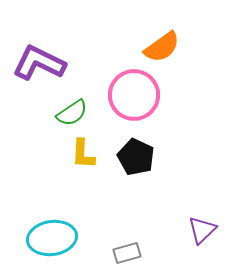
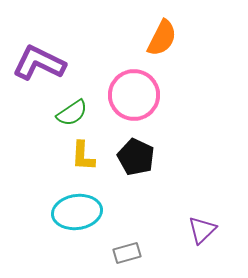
orange semicircle: moved 9 px up; rotated 27 degrees counterclockwise
yellow L-shape: moved 2 px down
cyan ellipse: moved 25 px right, 26 px up
